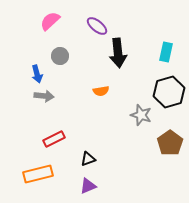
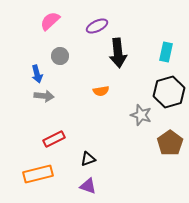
purple ellipse: rotated 65 degrees counterclockwise
purple triangle: rotated 42 degrees clockwise
